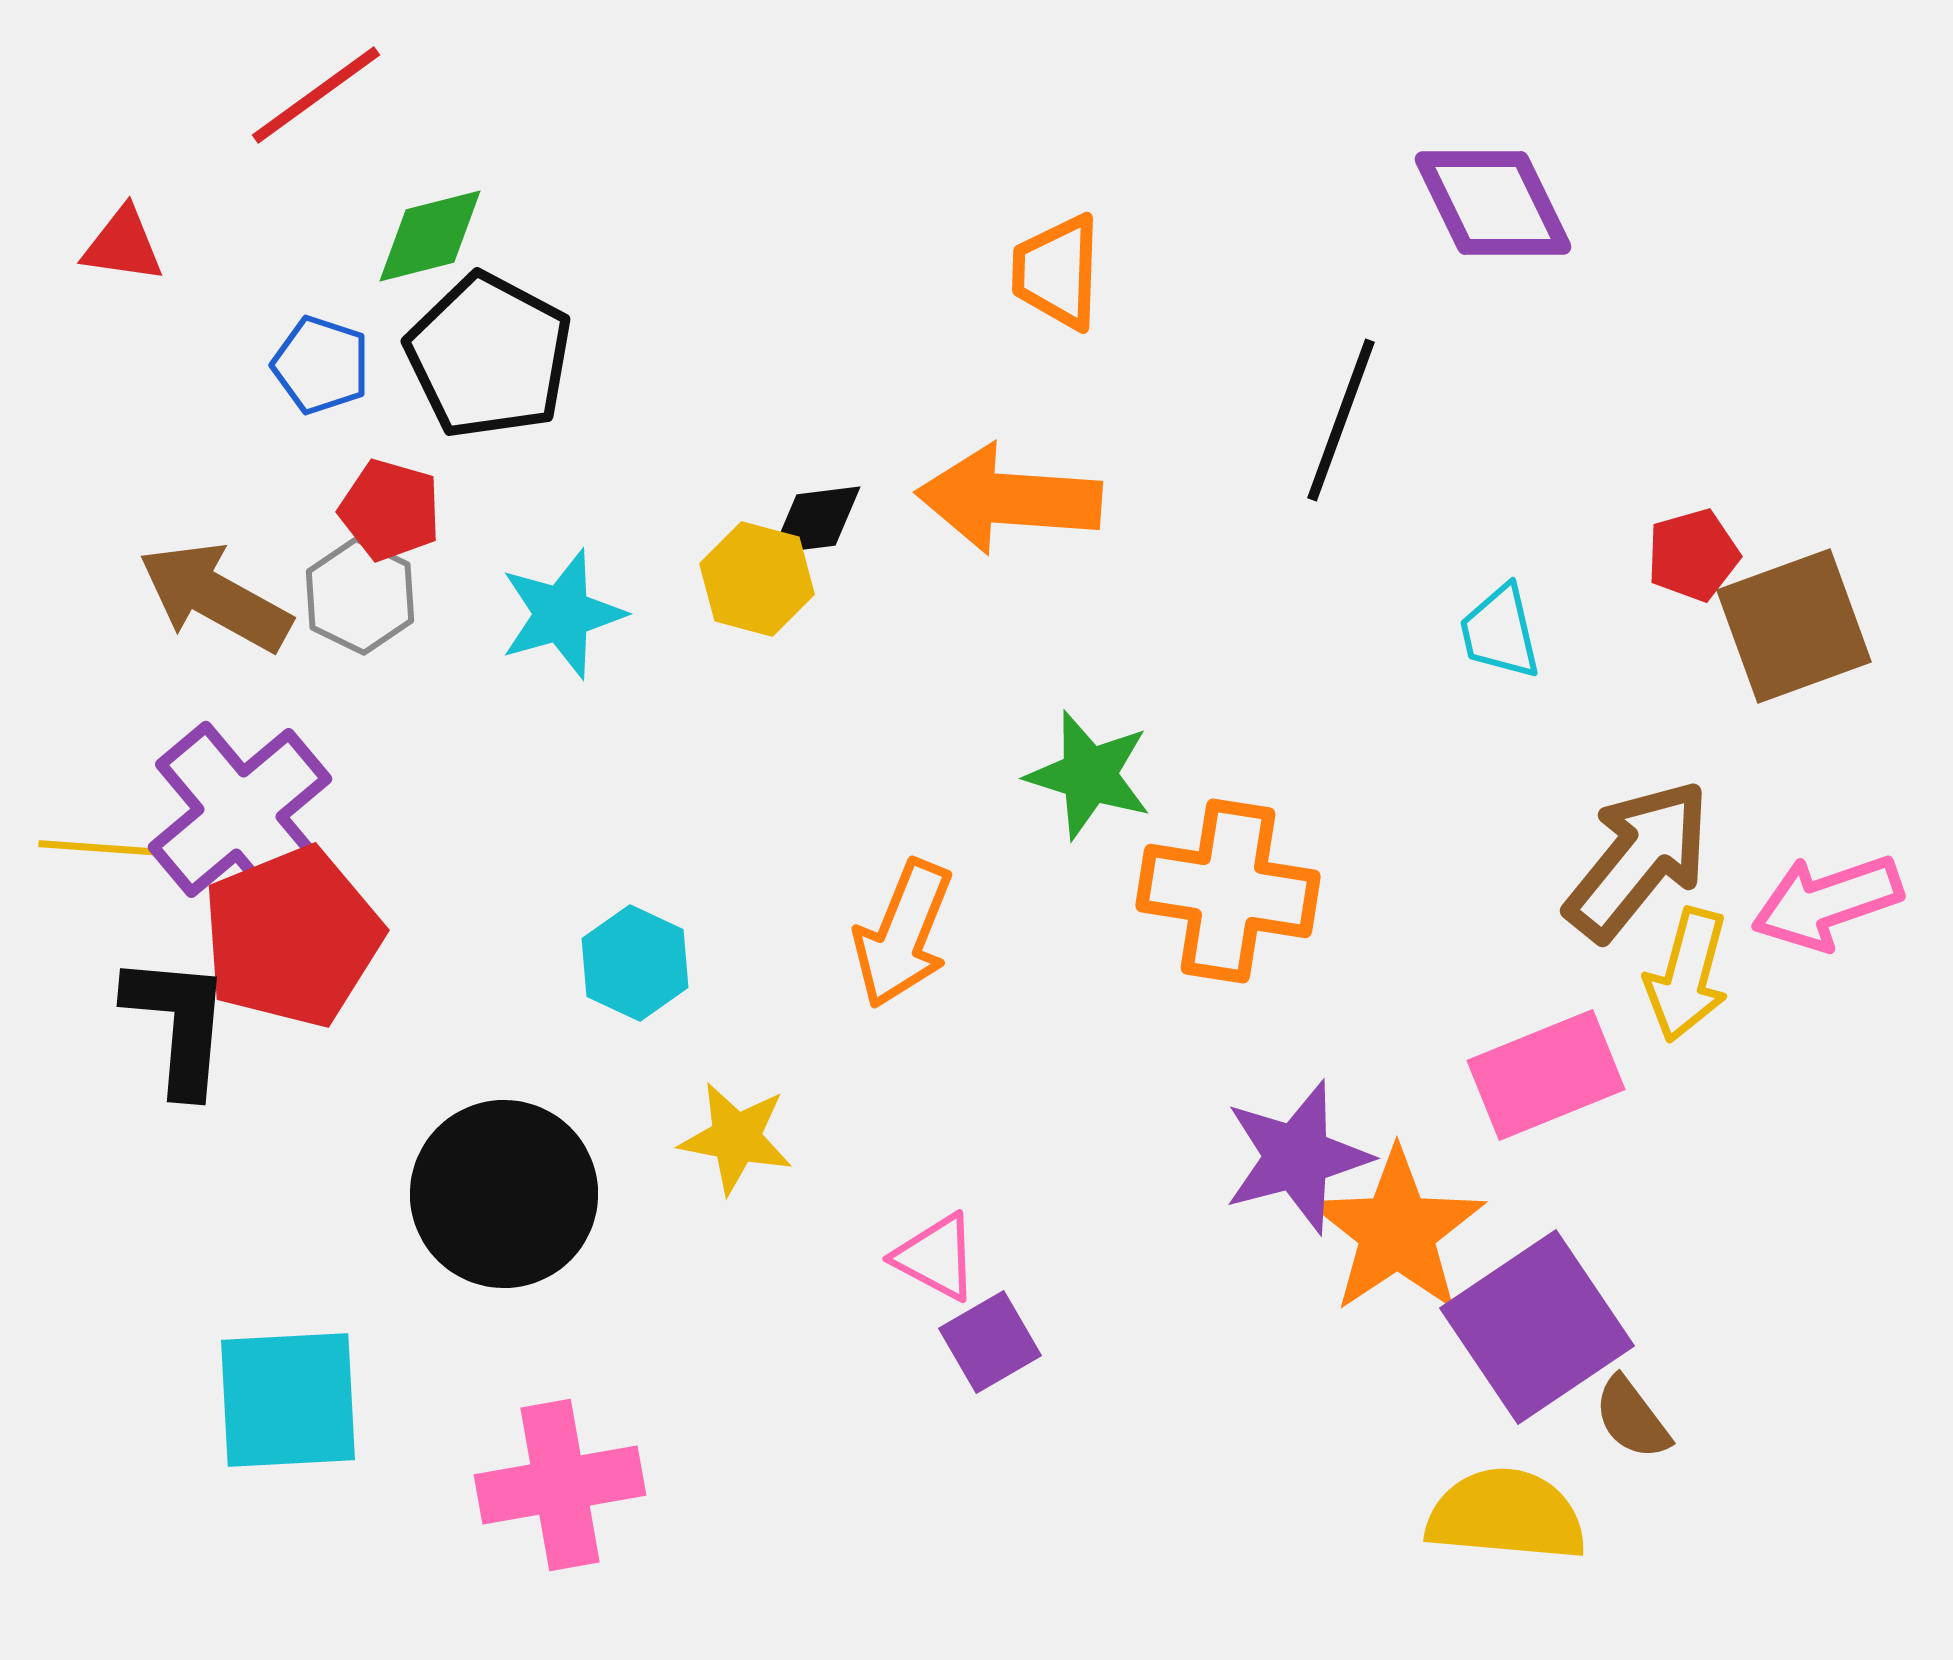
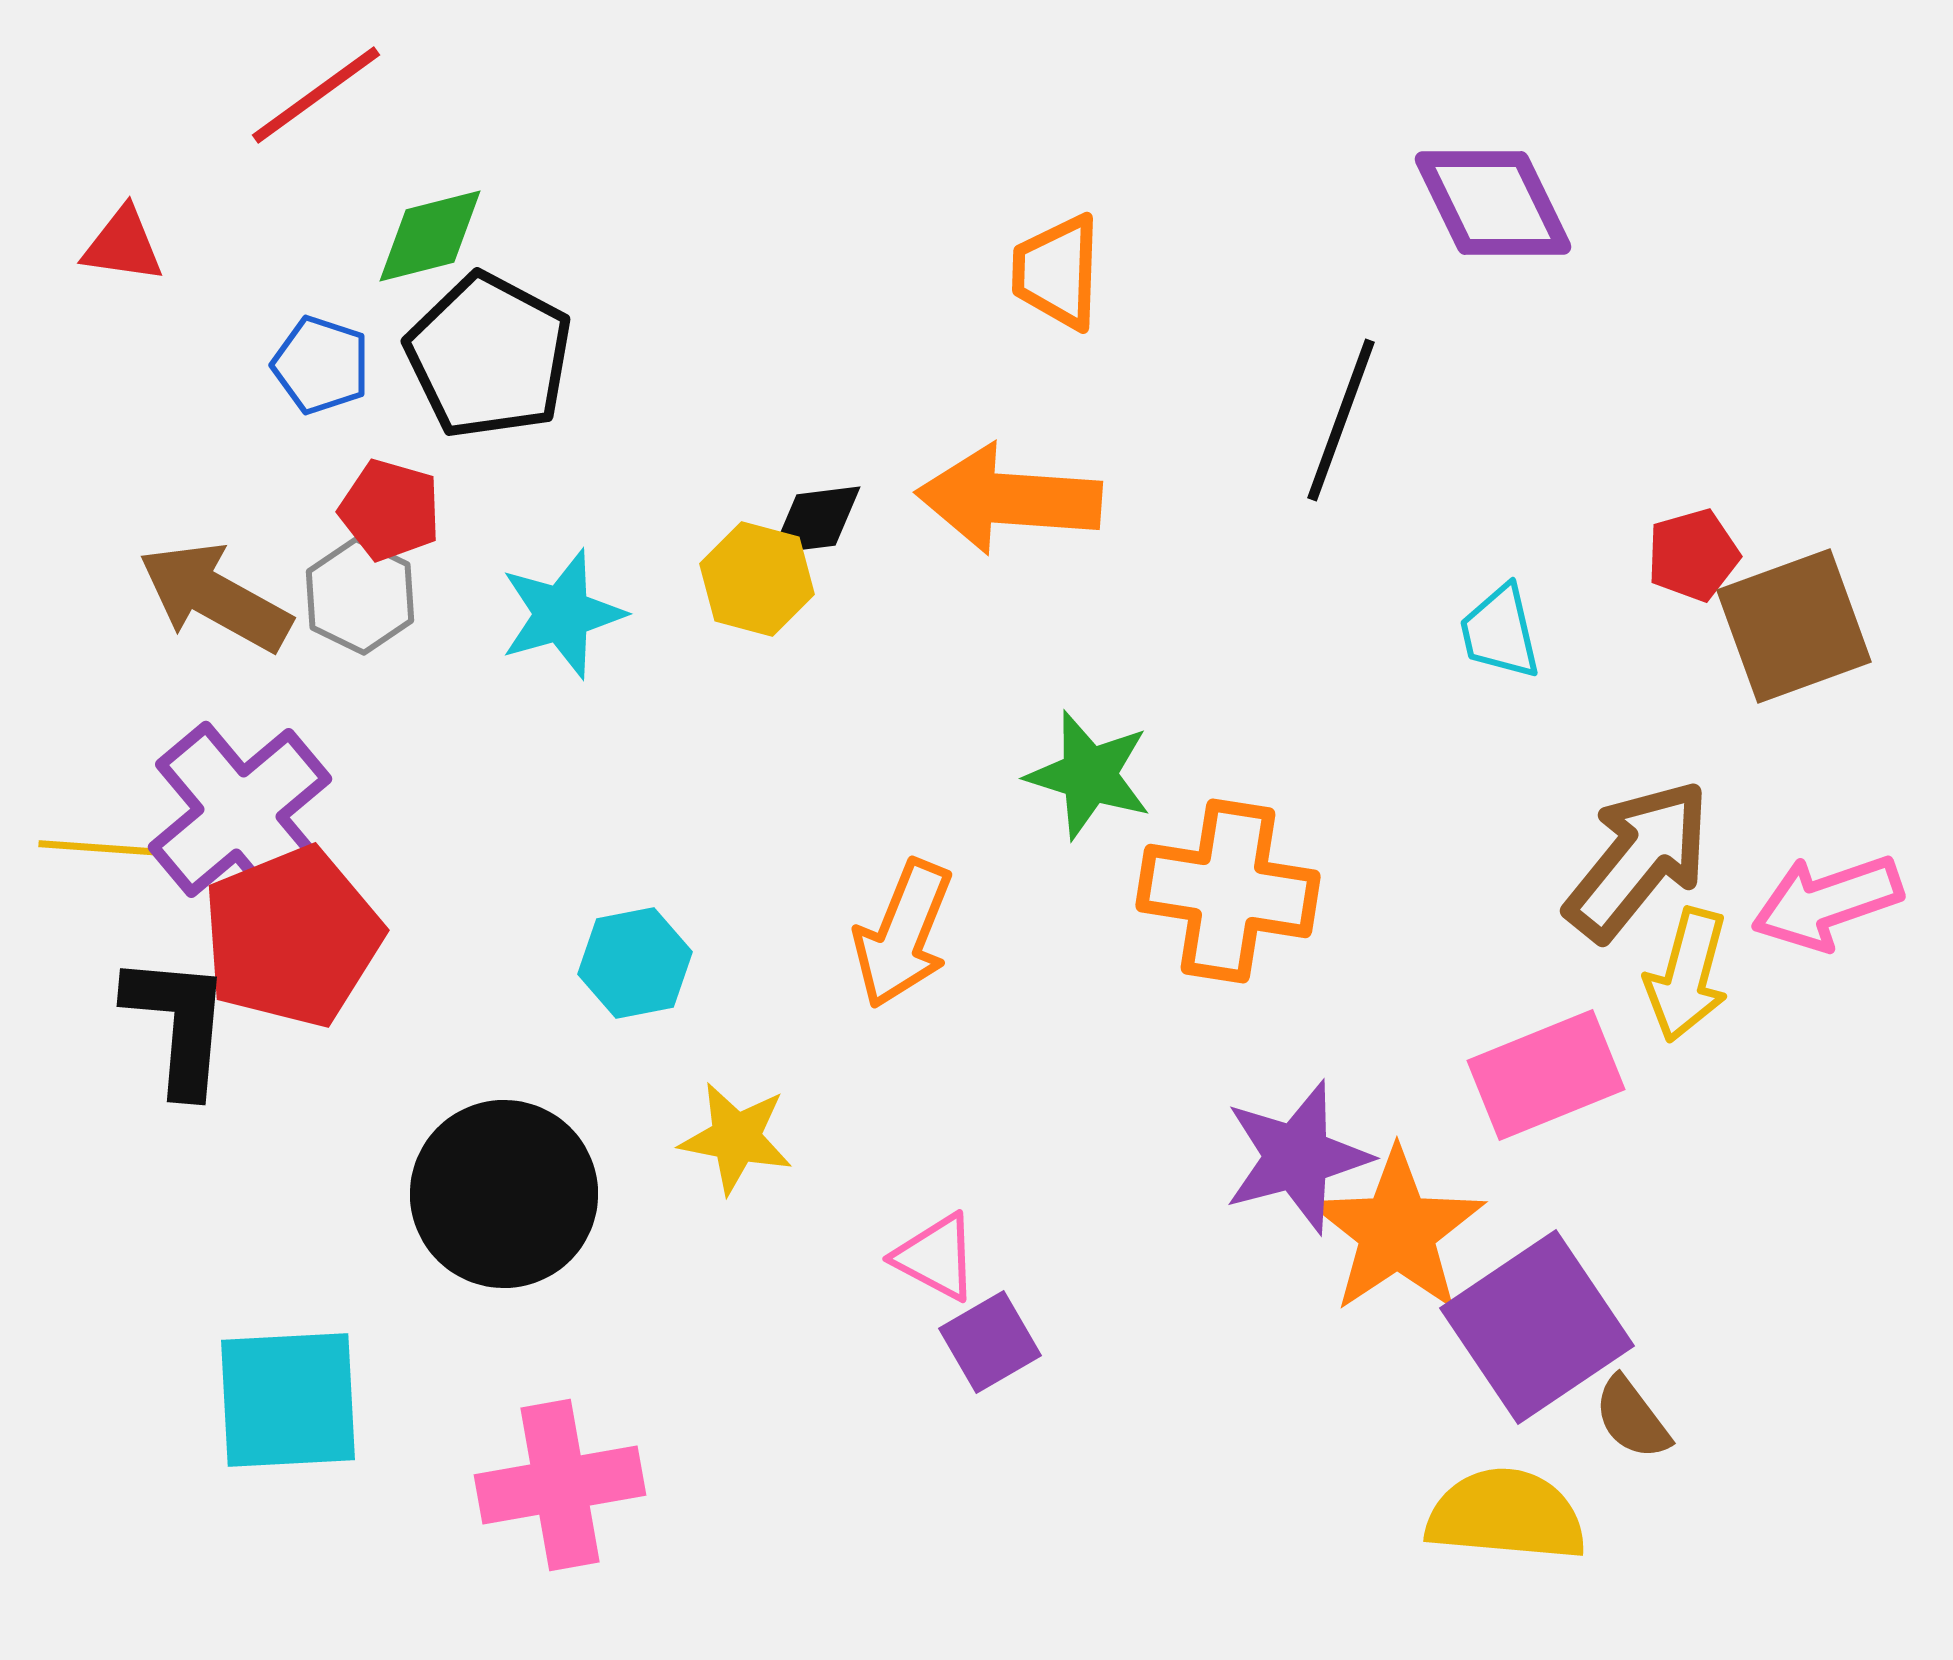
cyan hexagon at (635, 963): rotated 24 degrees clockwise
